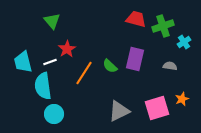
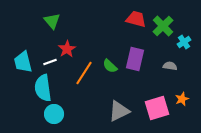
green cross: rotated 25 degrees counterclockwise
cyan semicircle: moved 2 px down
